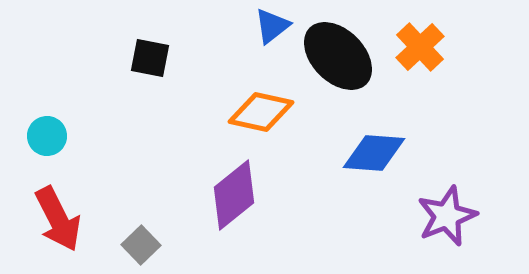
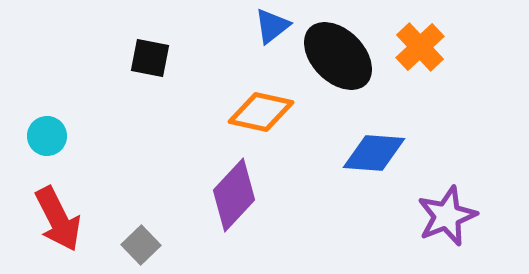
purple diamond: rotated 8 degrees counterclockwise
